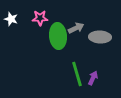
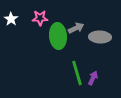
white star: rotated 16 degrees clockwise
green line: moved 1 px up
